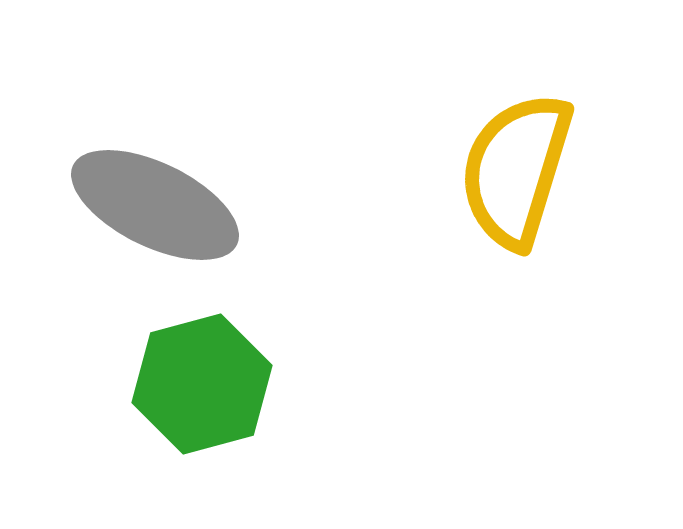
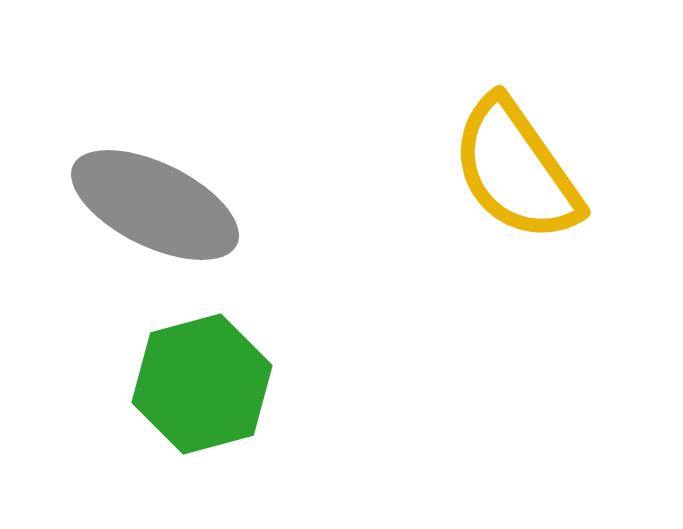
yellow semicircle: rotated 52 degrees counterclockwise
